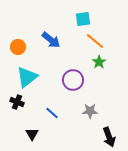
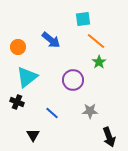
orange line: moved 1 px right
black triangle: moved 1 px right, 1 px down
